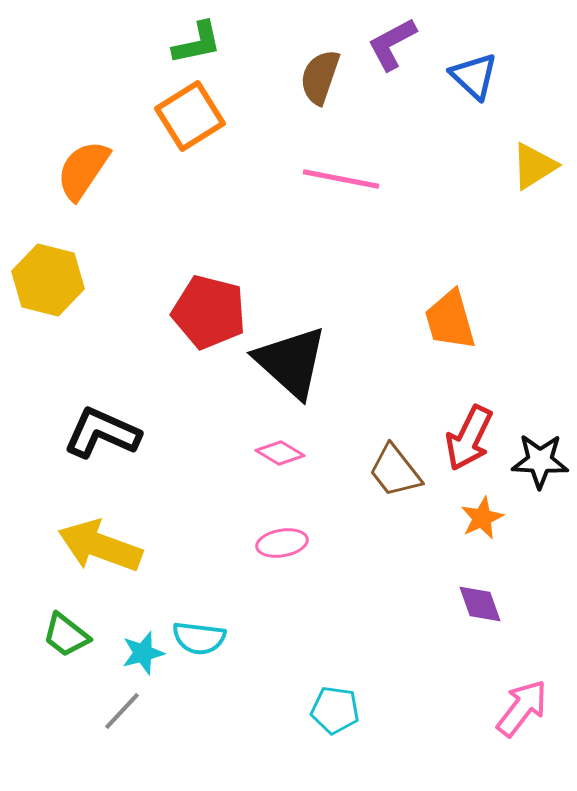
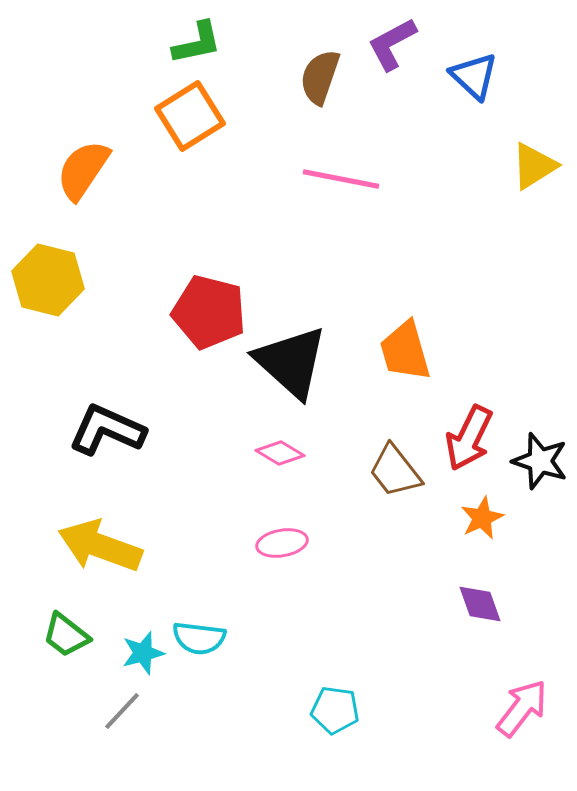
orange trapezoid: moved 45 px left, 31 px down
black L-shape: moved 5 px right, 3 px up
black star: rotated 16 degrees clockwise
